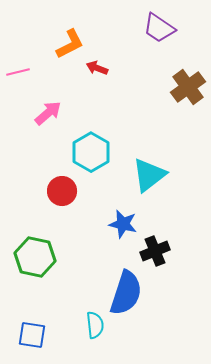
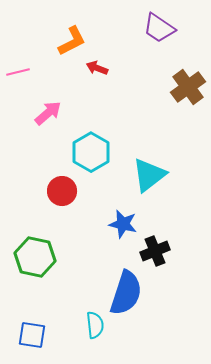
orange L-shape: moved 2 px right, 3 px up
